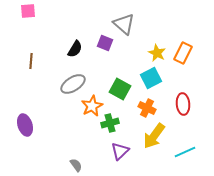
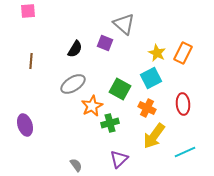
purple triangle: moved 1 px left, 8 px down
